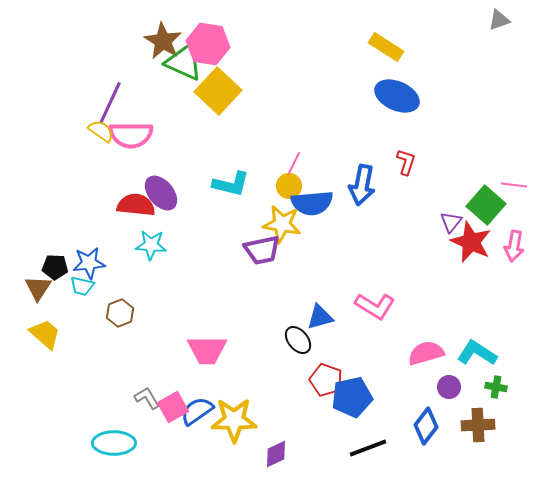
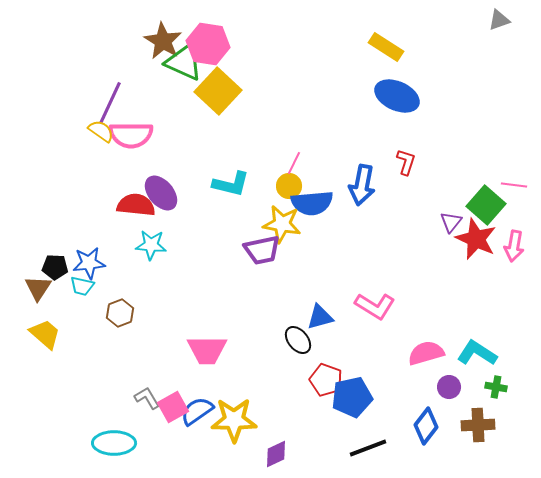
red star at (471, 242): moved 5 px right, 3 px up
